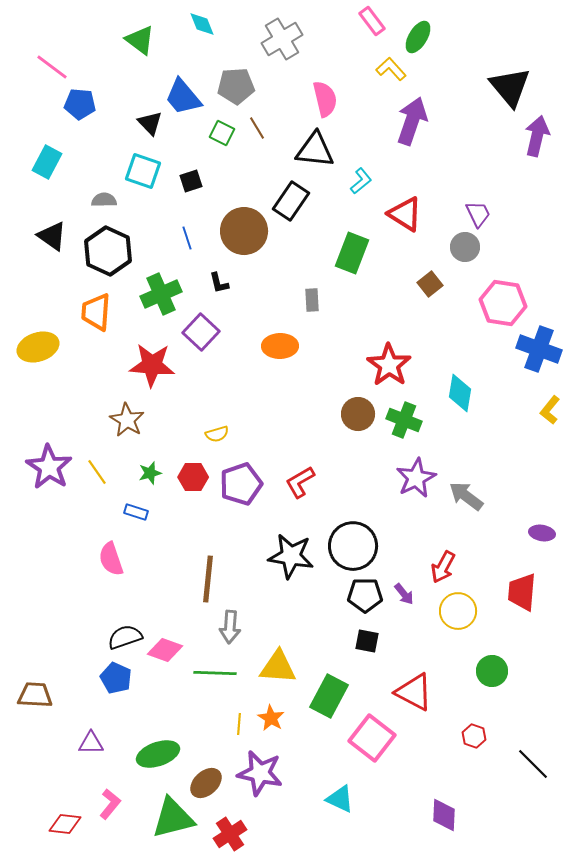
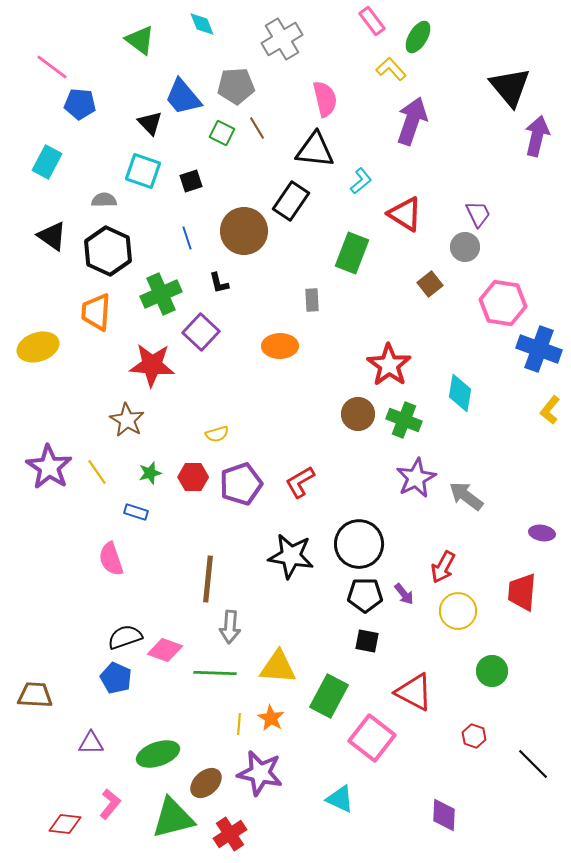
black circle at (353, 546): moved 6 px right, 2 px up
